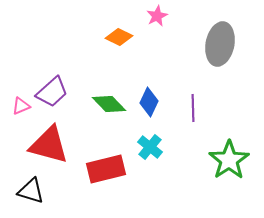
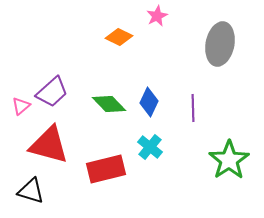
pink triangle: rotated 18 degrees counterclockwise
